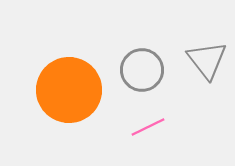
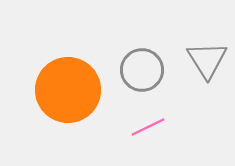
gray triangle: rotated 6 degrees clockwise
orange circle: moved 1 px left
